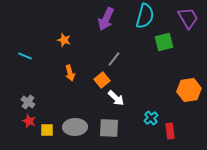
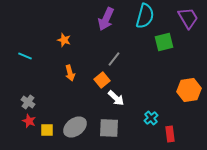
gray ellipse: rotated 35 degrees counterclockwise
red rectangle: moved 3 px down
